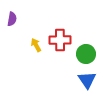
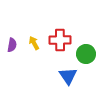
purple semicircle: moved 26 px down
yellow arrow: moved 2 px left, 2 px up
blue triangle: moved 19 px left, 4 px up
